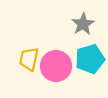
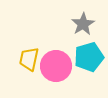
cyan pentagon: moved 1 px left, 2 px up
